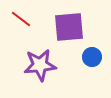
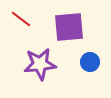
blue circle: moved 2 px left, 5 px down
purple star: moved 1 px up
